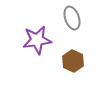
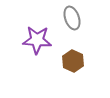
purple star: rotated 12 degrees clockwise
